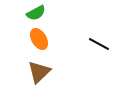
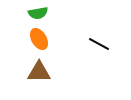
green semicircle: moved 2 px right; rotated 18 degrees clockwise
brown triangle: rotated 45 degrees clockwise
